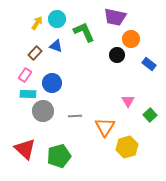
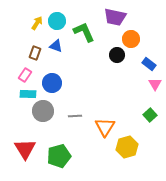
cyan circle: moved 2 px down
brown rectangle: rotated 24 degrees counterclockwise
pink triangle: moved 27 px right, 17 px up
red triangle: rotated 15 degrees clockwise
